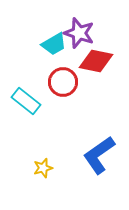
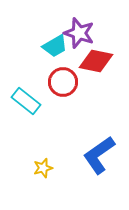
cyan trapezoid: moved 1 px right, 2 px down
